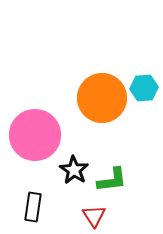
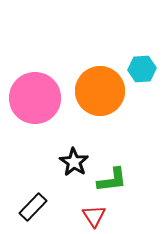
cyan hexagon: moved 2 px left, 19 px up
orange circle: moved 2 px left, 7 px up
pink circle: moved 37 px up
black star: moved 8 px up
black rectangle: rotated 36 degrees clockwise
